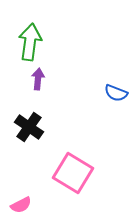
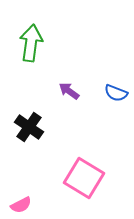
green arrow: moved 1 px right, 1 px down
purple arrow: moved 31 px right, 12 px down; rotated 60 degrees counterclockwise
pink square: moved 11 px right, 5 px down
